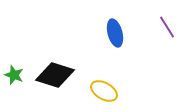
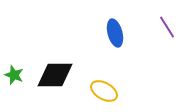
black diamond: rotated 18 degrees counterclockwise
